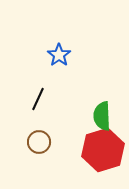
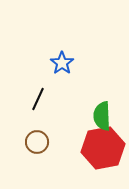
blue star: moved 3 px right, 8 px down
brown circle: moved 2 px left
red hexagon: moved 2 px up; rotated 6 degrees clockwise
